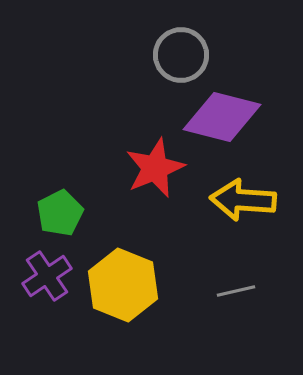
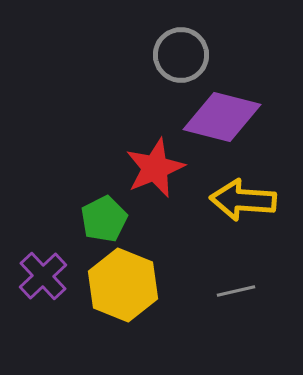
green pentagon: moved 44 px right, 6 px down
purple cross: moved 4 px left; rotated 9 degrees counterclockwise
